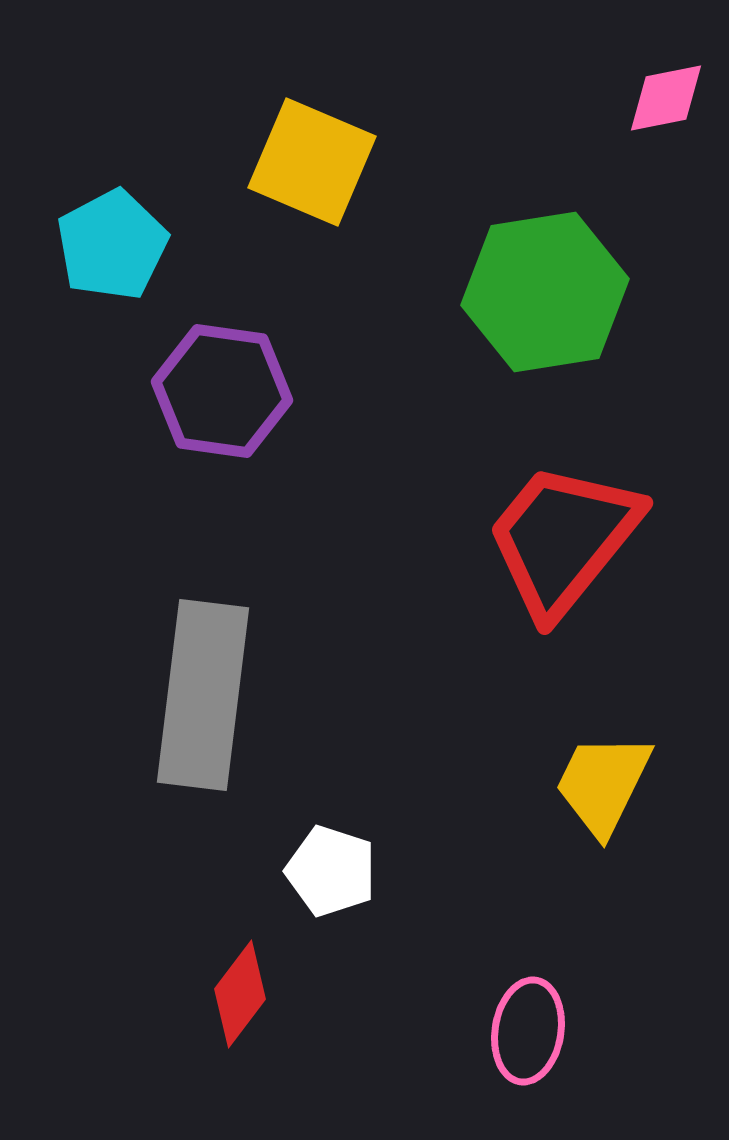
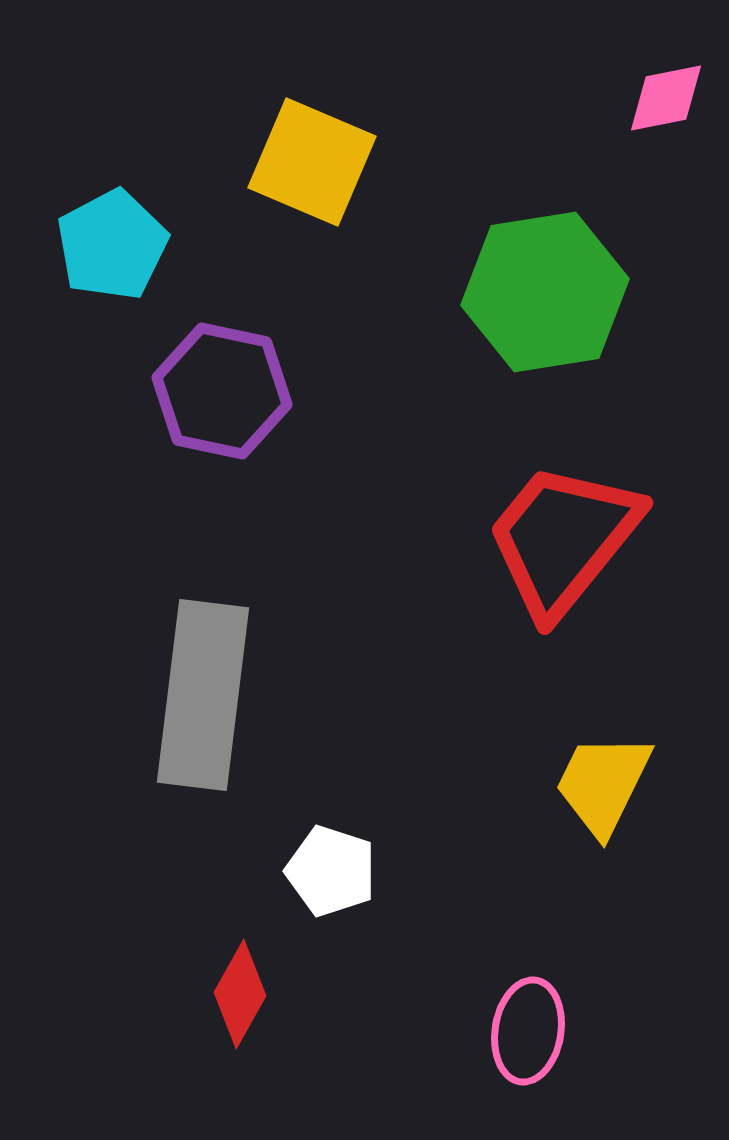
purple hexagon: rotated 4 degrees clockwise
red diamond: rotated 8 degrees counterclockwise
